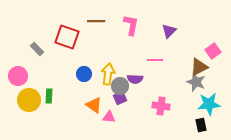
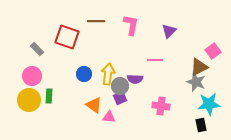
pink circle: moved 14 px right
